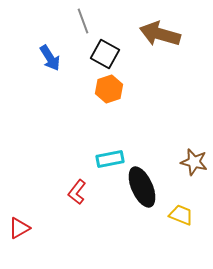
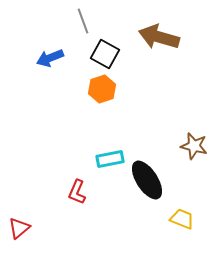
brown arrow: moved 1 px left, 3 px down
blue arrow: rotated 100 degrees clockwise
orange hexagon: moved 7 px left
brown star: moved 16 px up
black ellipse: moved 5 px right, 7 px up; rotated 9 degrees counterclockwise
red L-shape: rotated 15 degrees counterclockwise
yellow trapezoid: moved 1 px right, 4 px down
red triangle: rotated 10 degrees counterclockwise
